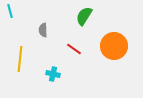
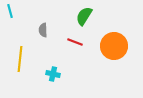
red line: moved 1 px right, 7 px up; rotated 14 degrees counterclockwise
